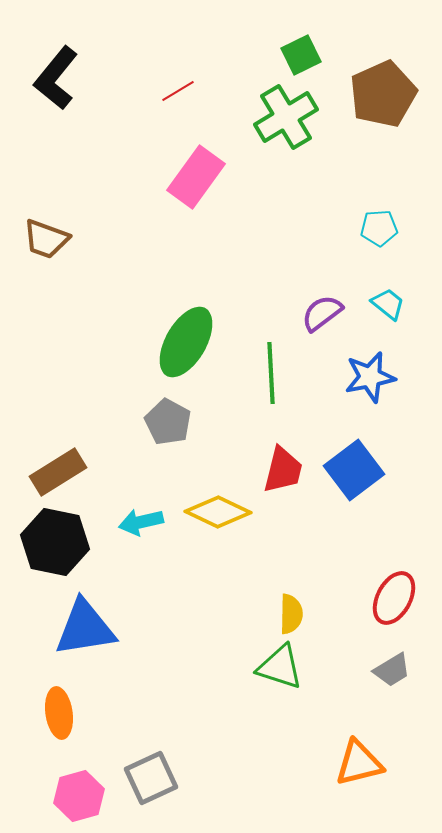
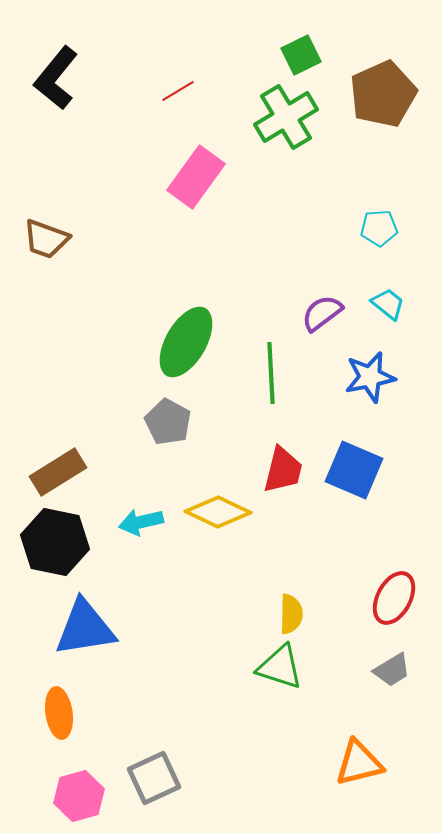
blue square: rotated 30 degrees counterclockwise
gray square: moved 3 px right
